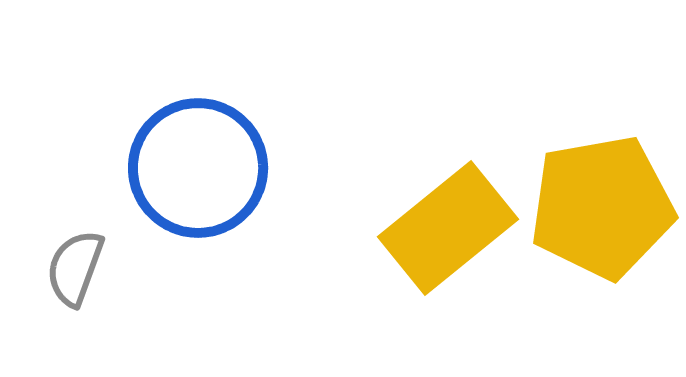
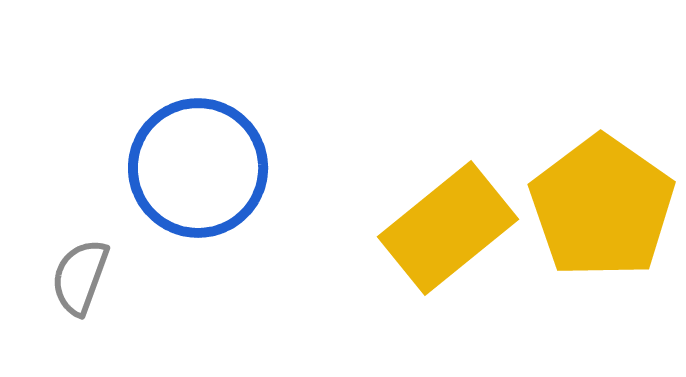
yellow pentagon: rotated 27 degrees counterclockwise
gray semicircle: moved 5 px right, 9 px down
